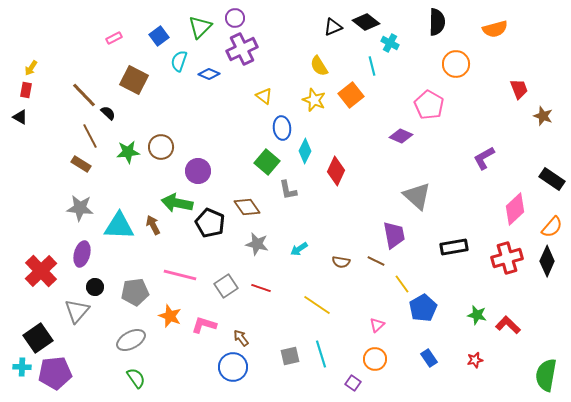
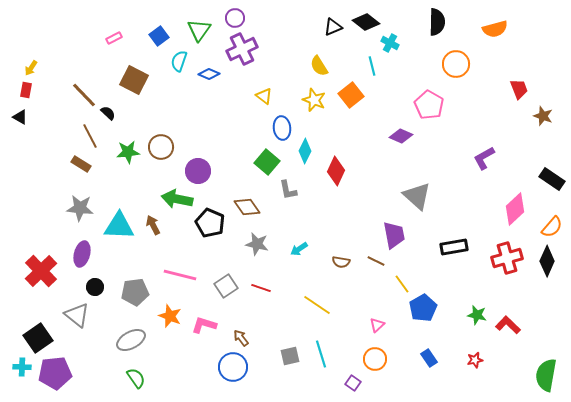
green triangle at (200, 27): moved 1 px left, 3 px down; rotated 10 degrees counterclockwise
green arrow at (177, 203): moved 4 px up
gray triangle at (77, 311): moved 4 px down; rotated 32 degrees counterclockwise
